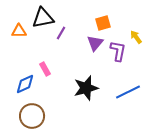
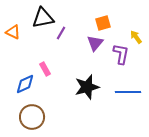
orange triangle: moved 6 px left, 1 px down; rotated 28 degrees clockwise
purple L-shape: moved 3 px right, 3 px down
black star: moved 1 px right, 1 px up
blue line: rotated 25 degrees clockwise
brown circle: moved 1 px down
